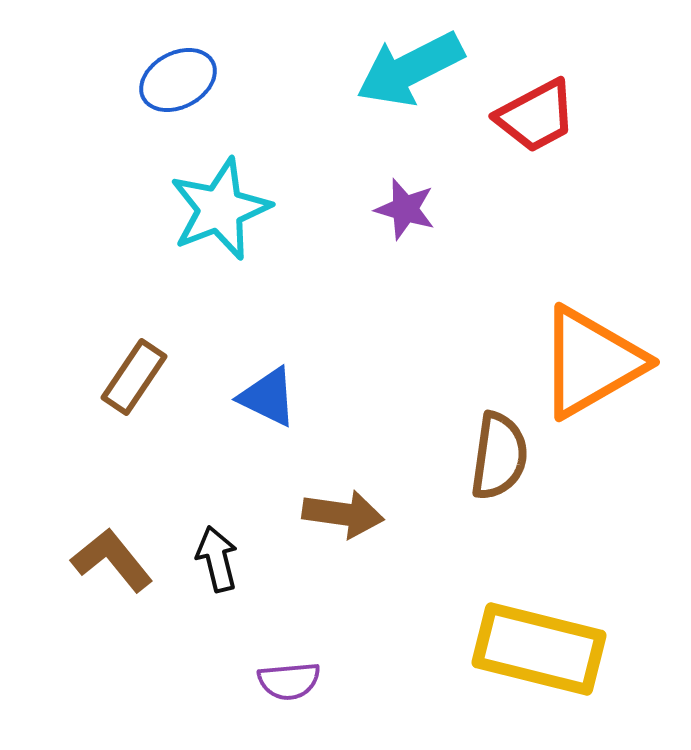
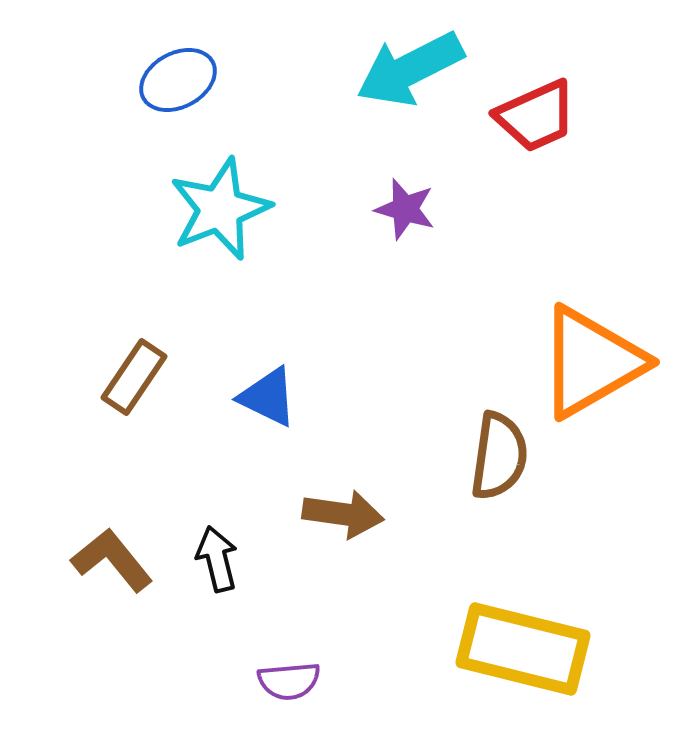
red trapezoid: rotated 4 degrees clockwise
yellow rectangle: moved 16 px left
